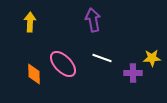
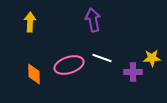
pink ellipse: moved 6 px right, 1 px down; rotated 64 degrees counterclockwise
purple cross: moved 1 px up
